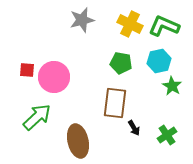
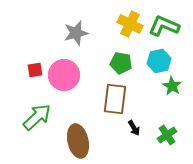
gray star: moved 6 px left, 13 px down
red square: moved 8 px right; rotated 14 degrees counterclockwise
pink circle: moved 10 px right, 2 px up
brown rectangle: moved 4 px up
